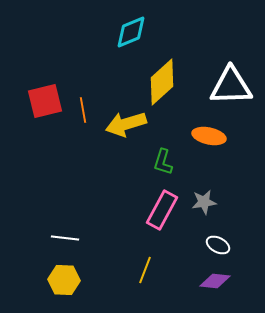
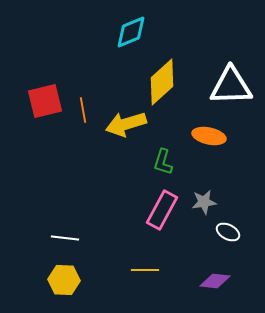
white ellipse: moved 10 px right, 13 px up
yellow line: rotated 68 degrees clockwise
